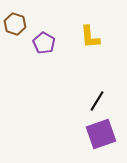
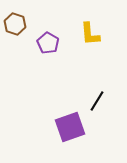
yellow L-shape: moved 3 px up
purple pentagon: moved 4 px right
purple square: moved 31 px left, 7 px up
